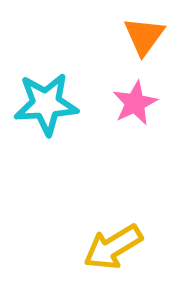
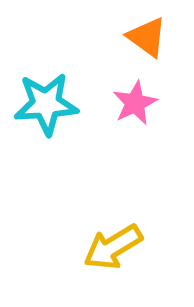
orange triangle: moved 3 px right, 1 px down; rotated 30 degrees counterclockwise
